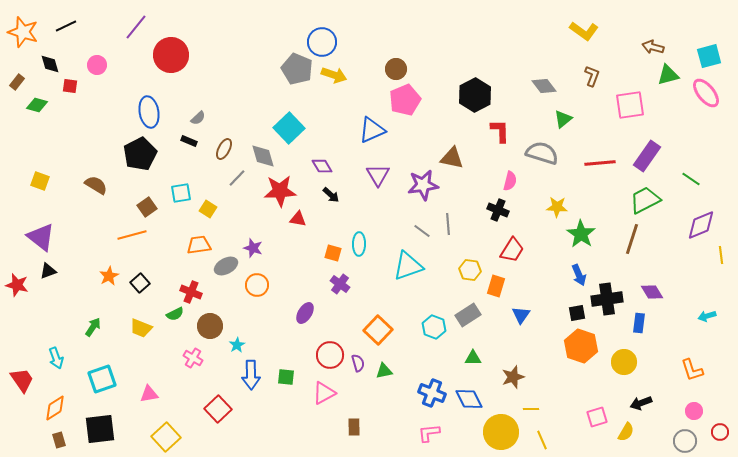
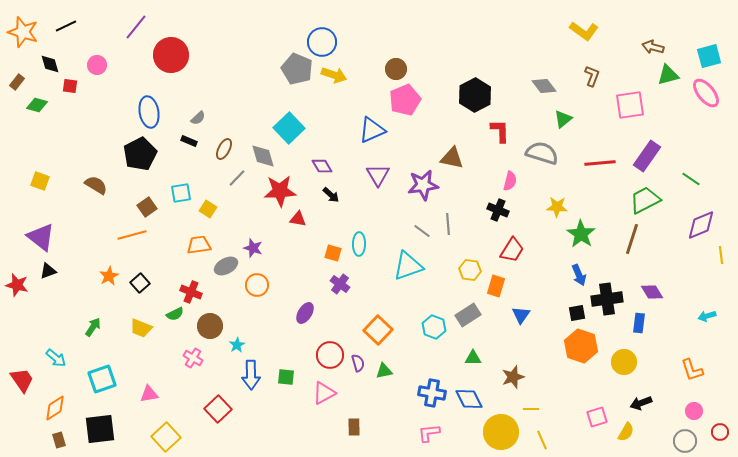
cyan arrow at (56, 358): rotated 30 degrees counterclockwise
blue cross at (432, 393): rotated 12 degrees counterclockwise
